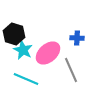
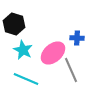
black hexagon: moved 10 px up
pink ellipse: moved 5 px right
